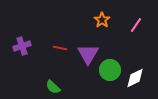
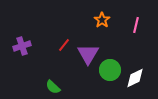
pink line: rotated 21 degrees counterclockwise
red line: moved 4 px right, 3 px up; rotated 64 degrees counterclockwise
